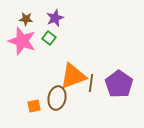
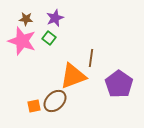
brown line: moved 25 px up
brown ellipse: moved 2 px left, 3 px down; rotated 35 degrees clockwise
